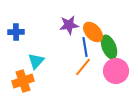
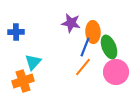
purple star: moved 2 px right, 2 px up; rotated 18 degrees clockwise
orange ellipse: rotated 40 degrees clockwise
blue line: rotated 30 degrees clockwise
cyan triangle: moved 3 px left, 1 px down
pink circle: moved 1 px down
